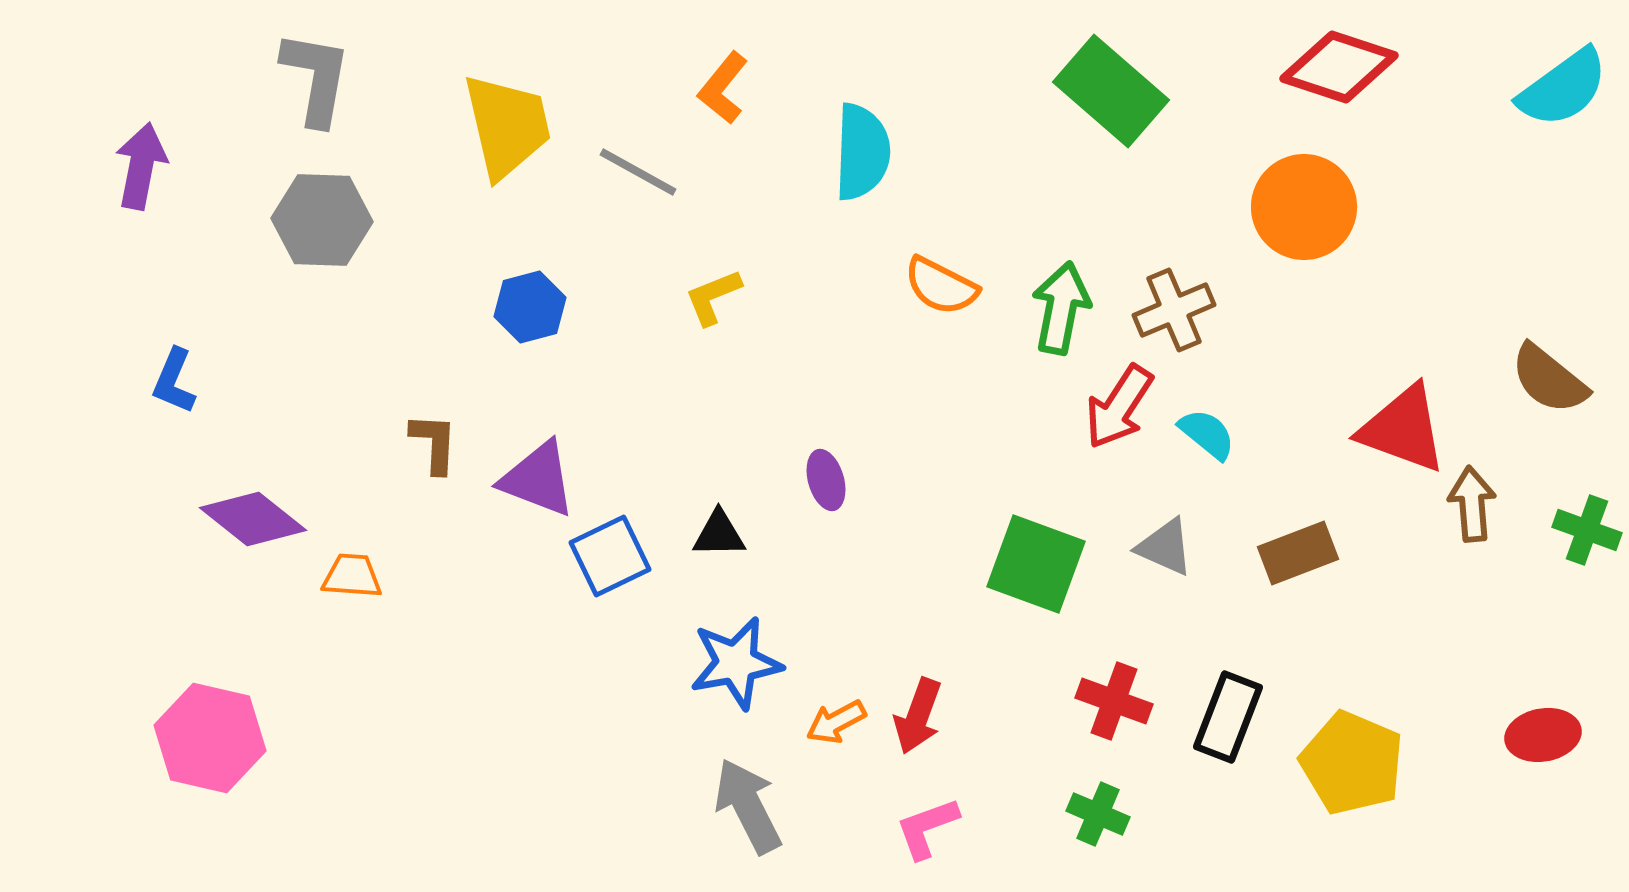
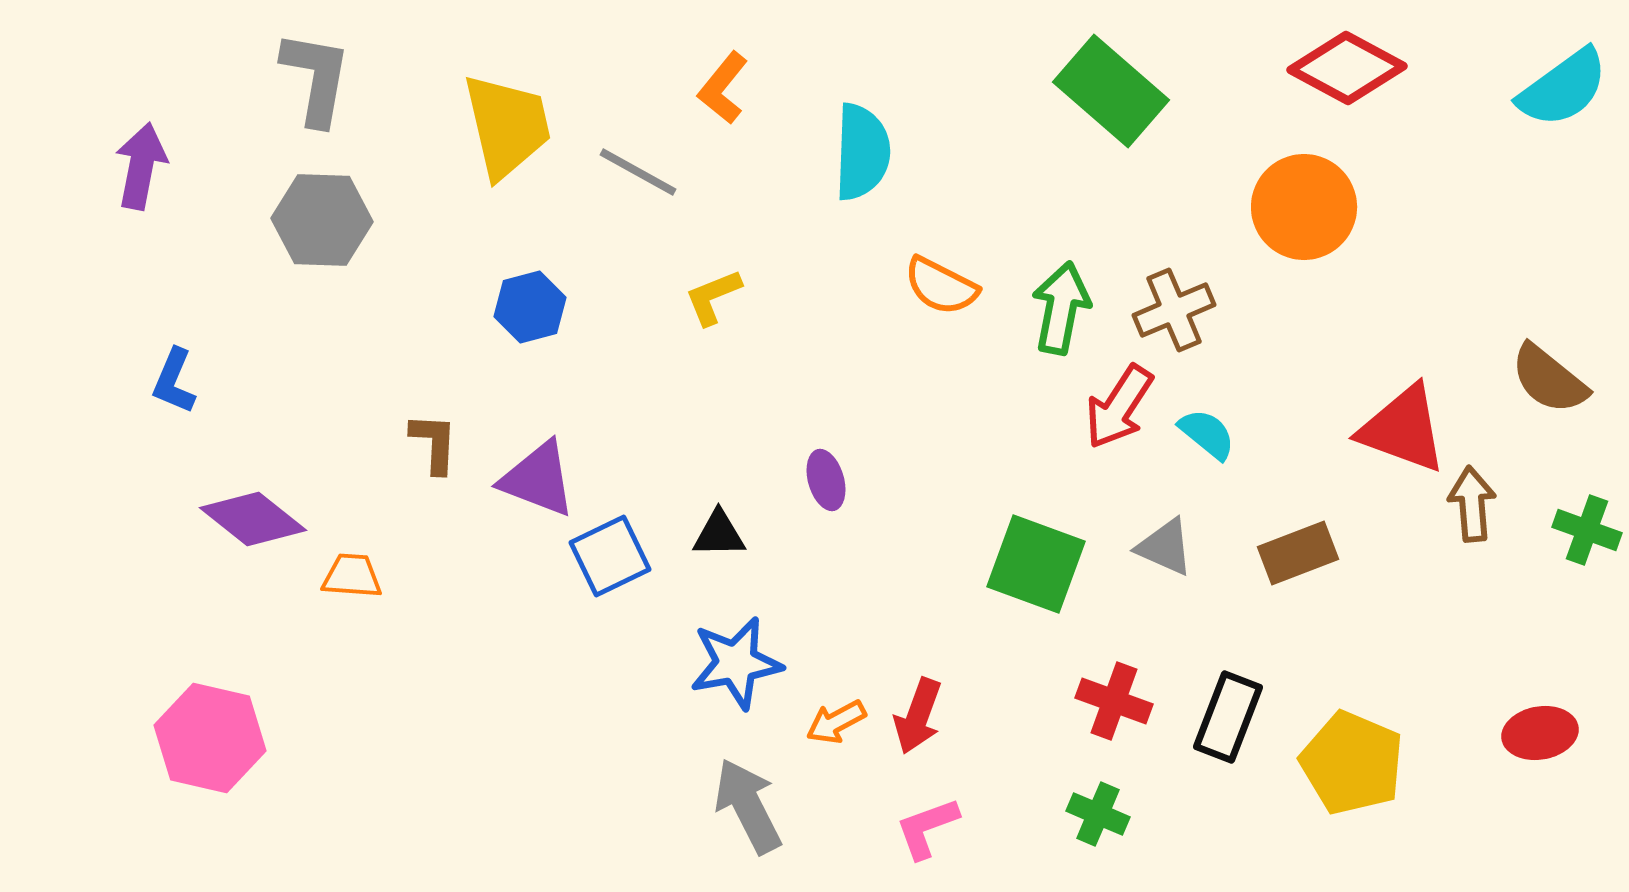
red diamond at (1339, 67): moved 8 px right, 1 px down; rotated 10 degrees clockwise
red ellipse at (1543, 735): moved 3 px left, 2 px up
